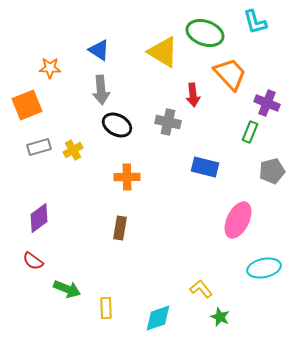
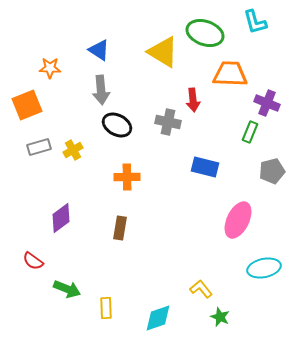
orange trapezoid: rotated 45 degrees counterclockwise
red arrow: moved 5 px down
purple diamond: moved 22 px right
